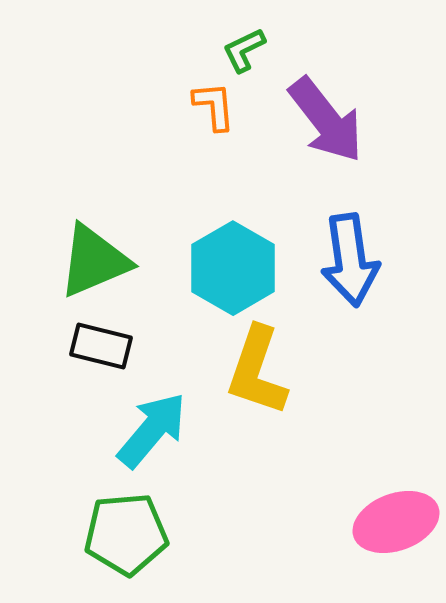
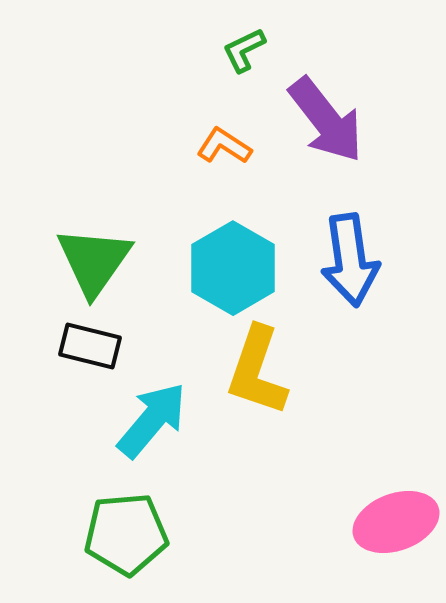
orange L-shape: moved 10 px right, 40 px down; rotated 52 degrees counterclockwise
green triangle: rotated 32 degrees counterclockwise
black rectangle: moved 11 px left
cyan arrow: moved 10 px up
